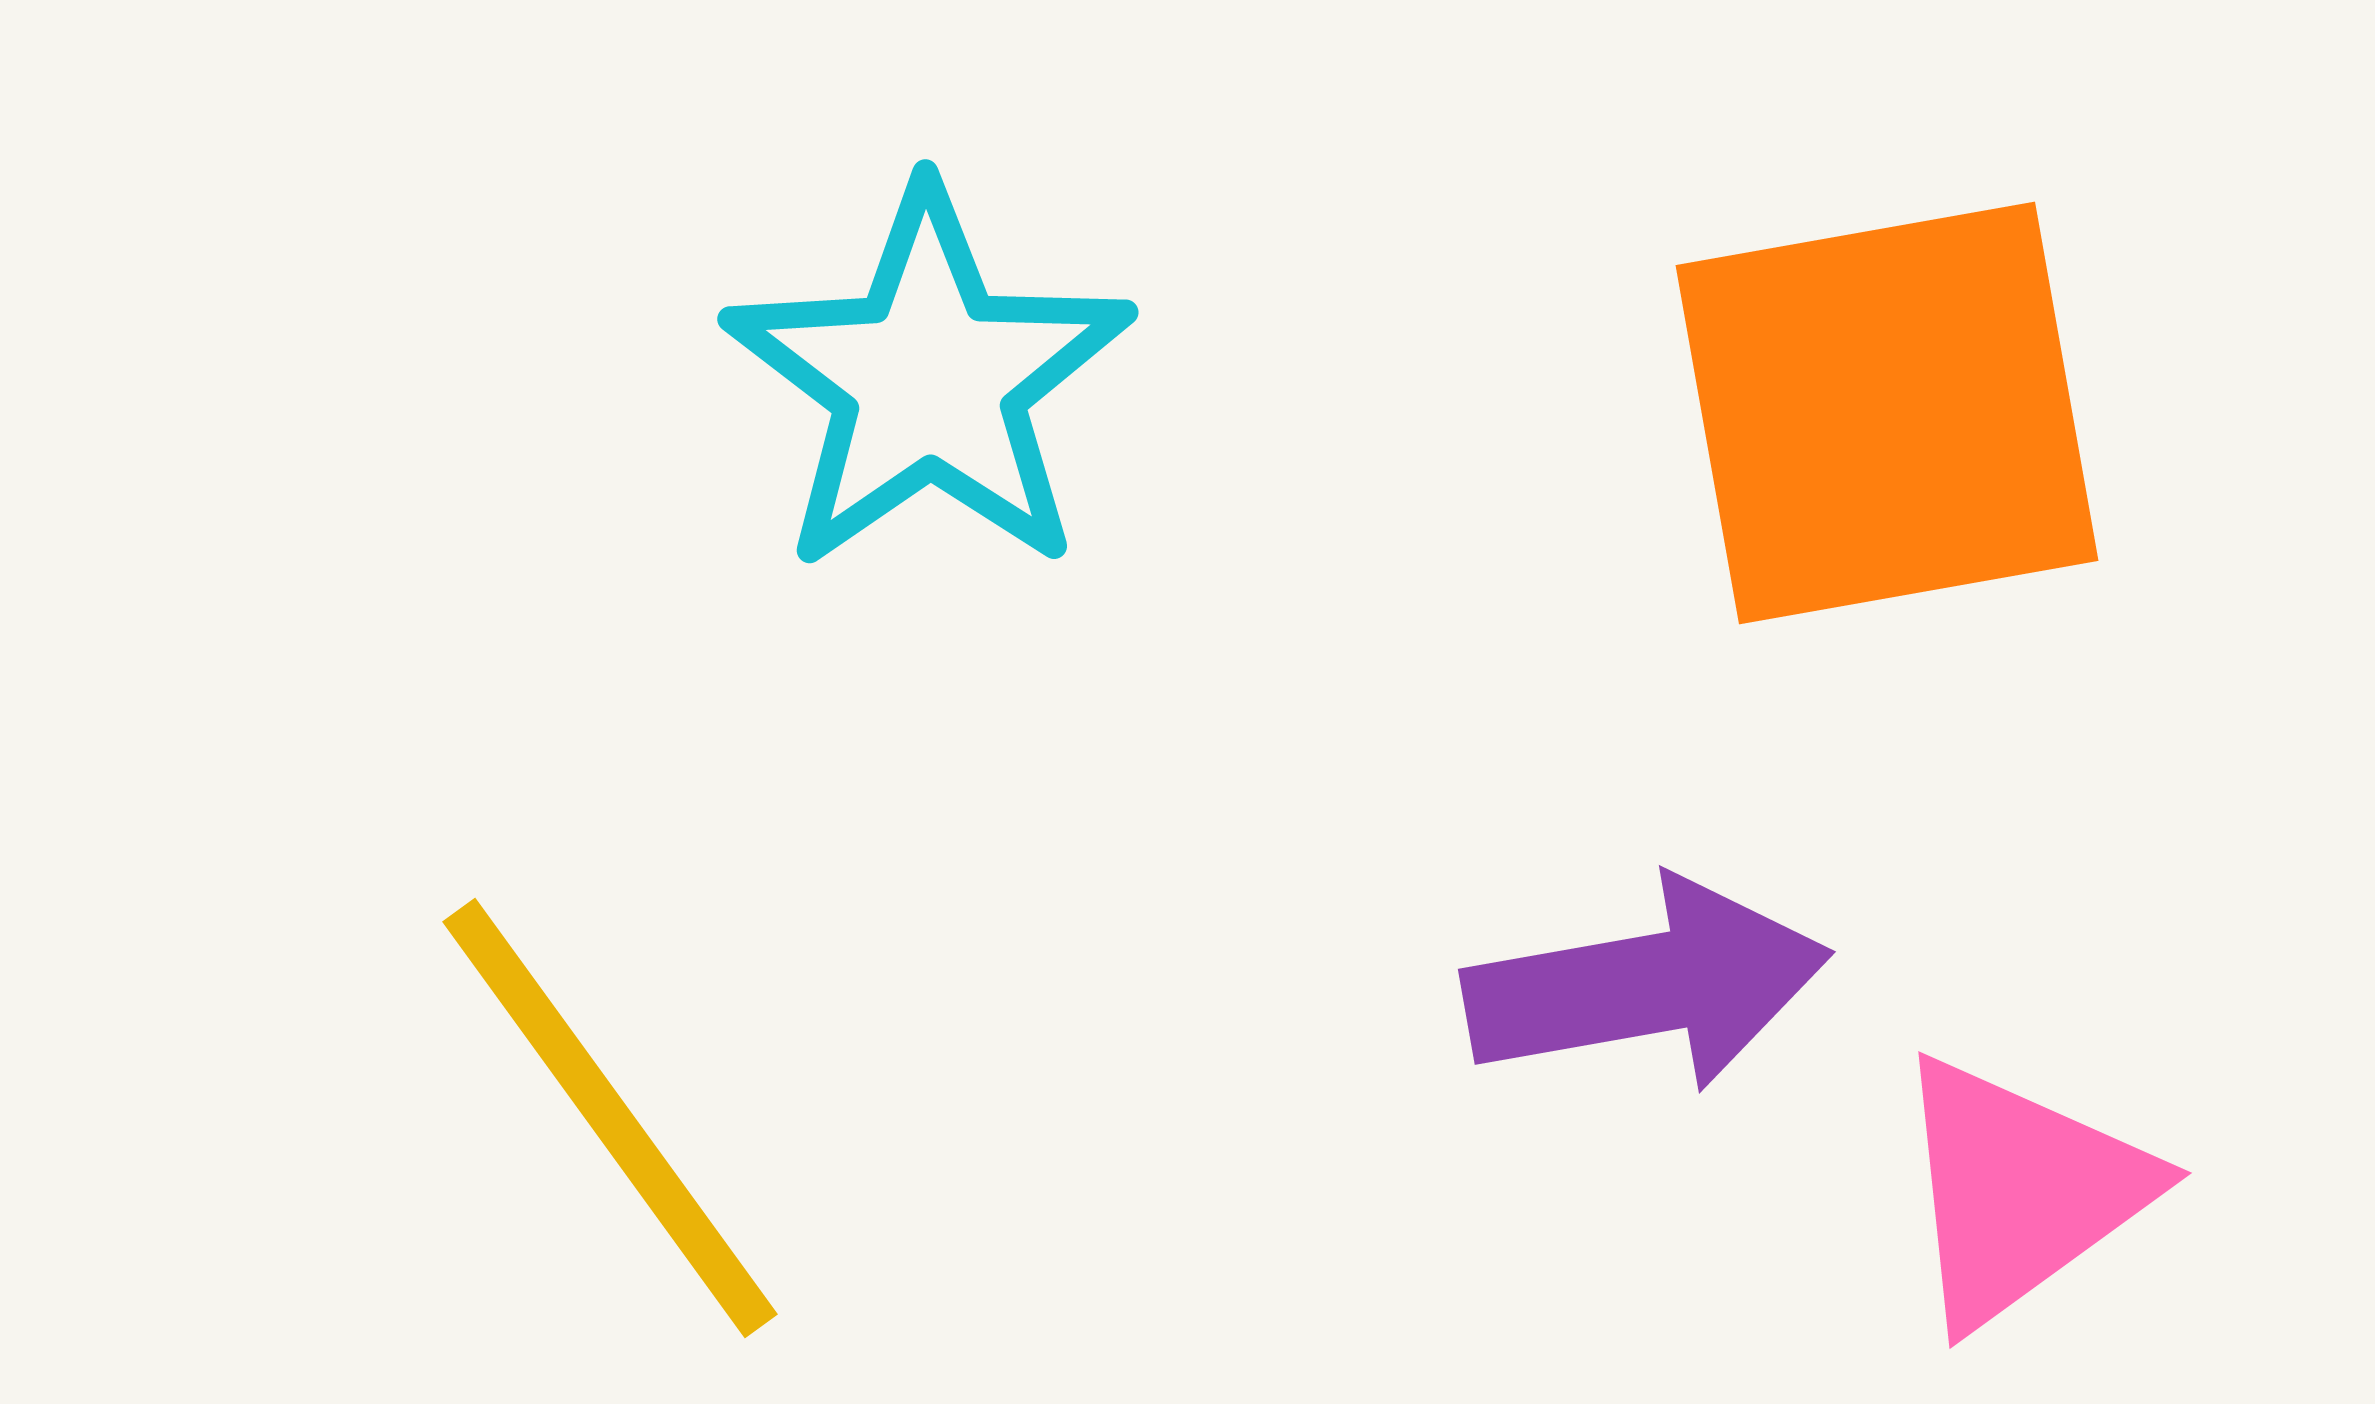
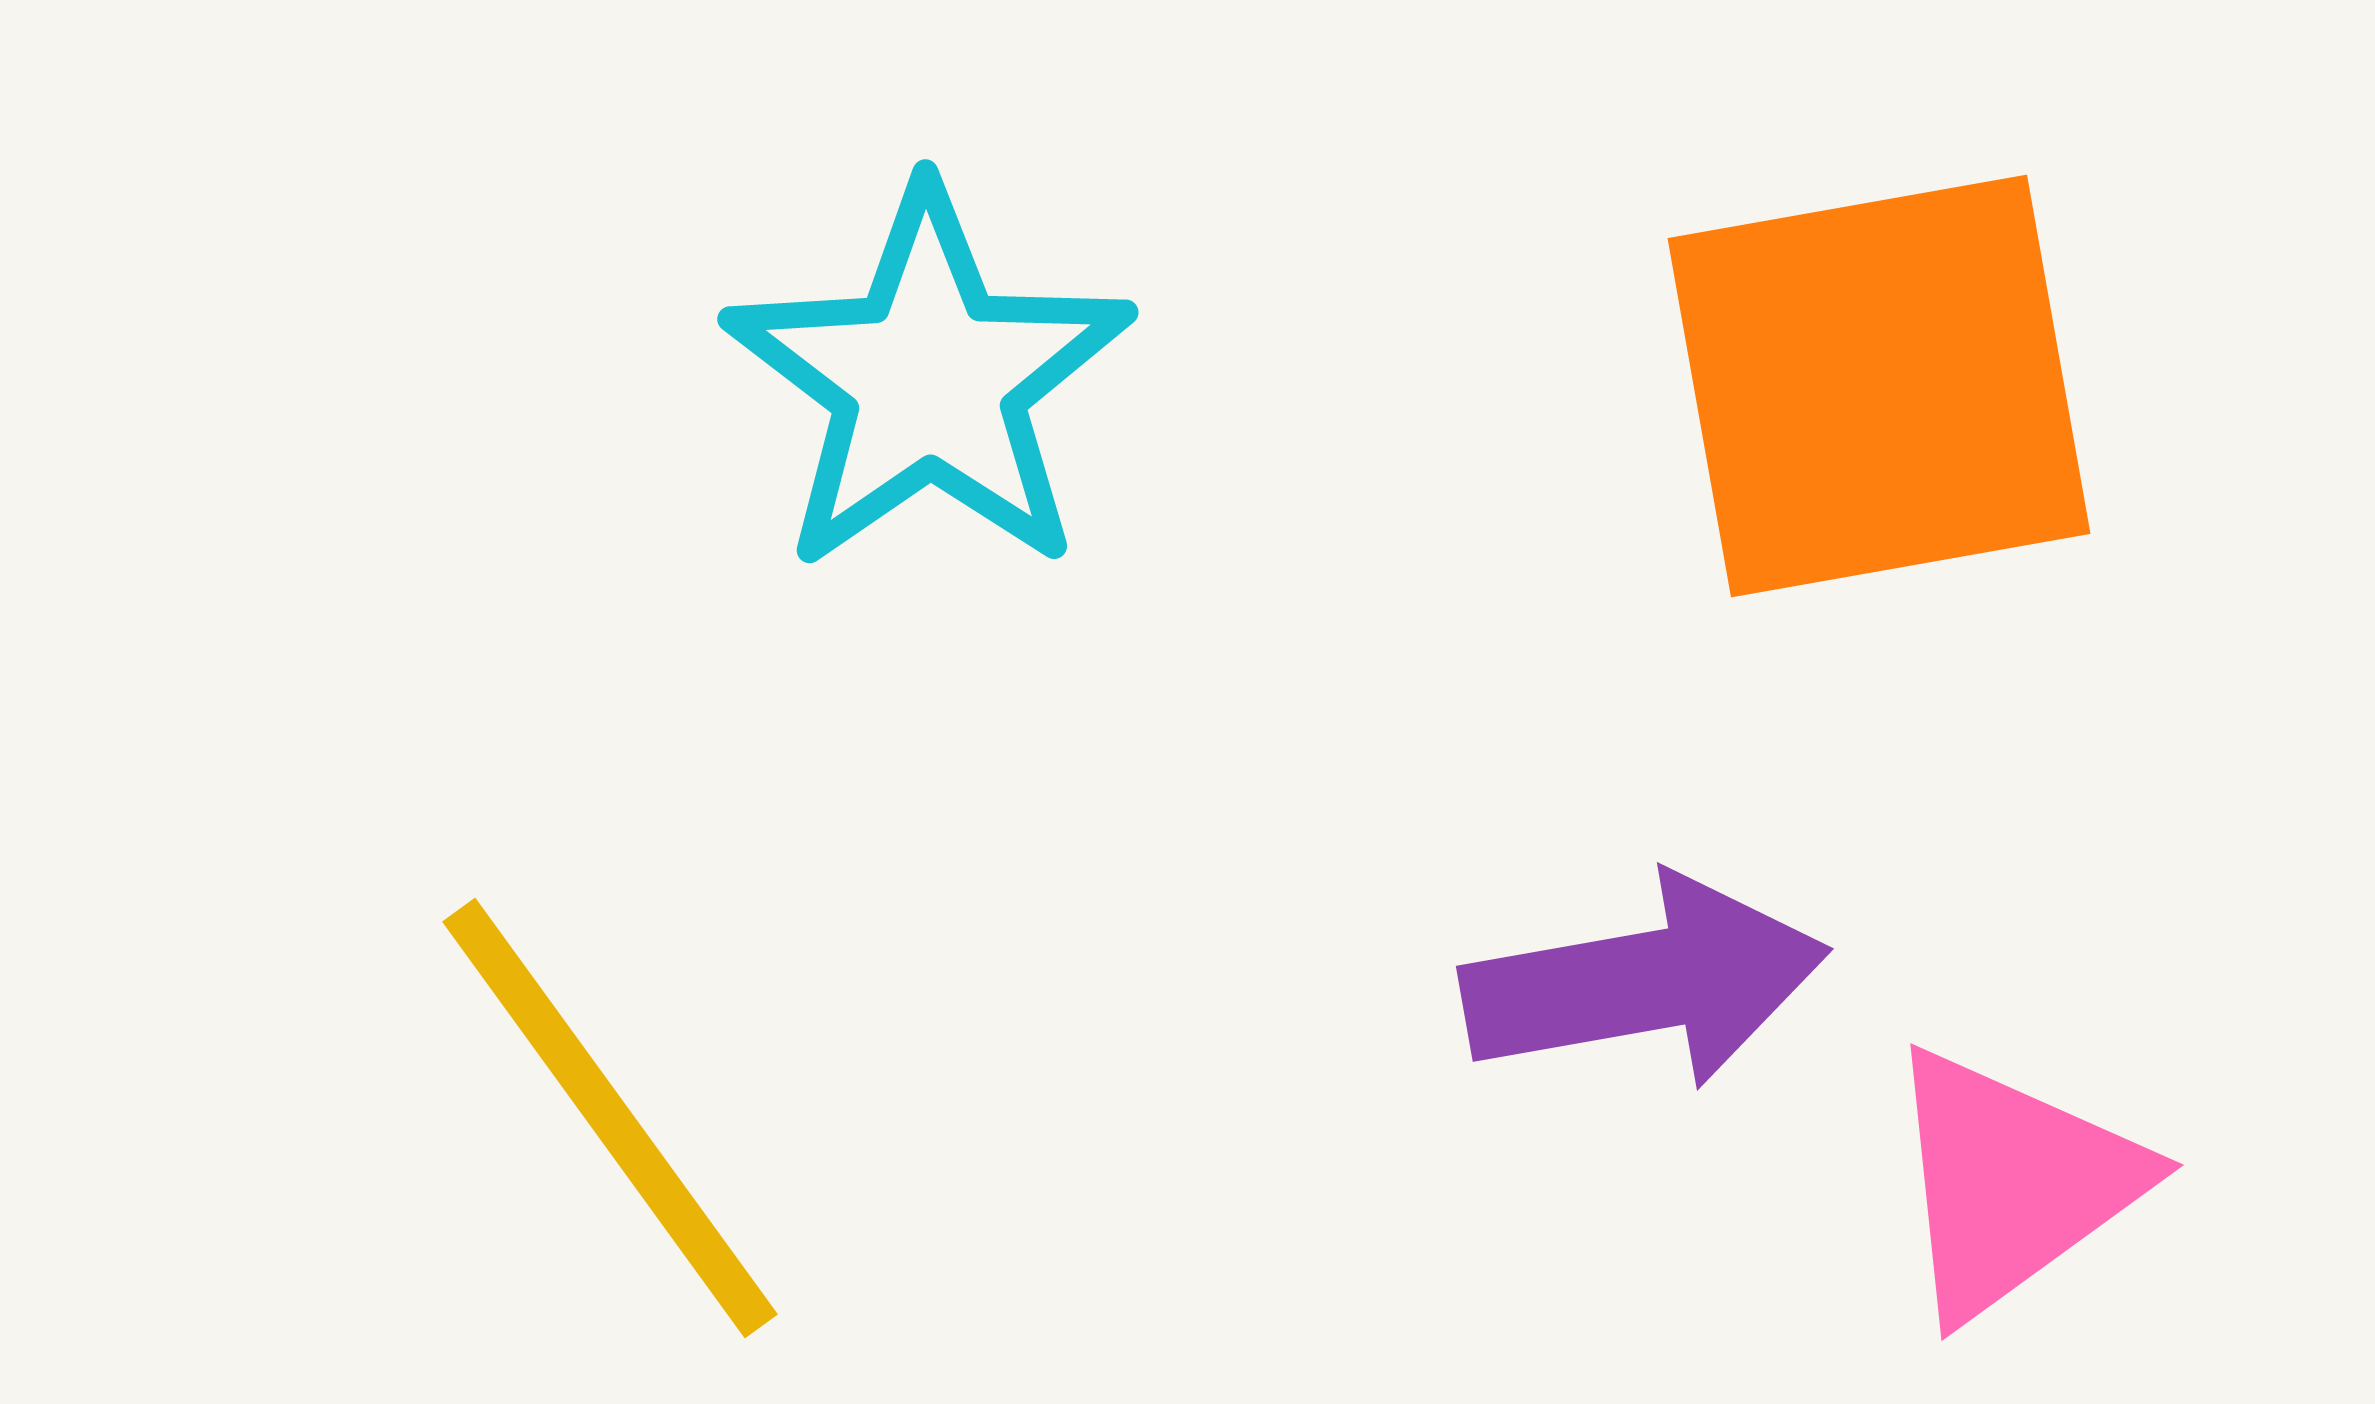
orange square: moved 8 px left, 27 px up
purple arrow: moved 2 px left, 3 px up
pink triangle: moved 8 px left, 8 px up
